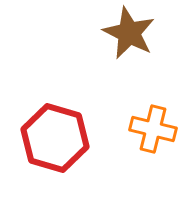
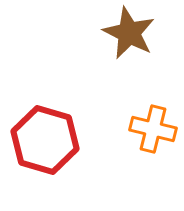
red hexagon: moved 10 px left, 2 px down
